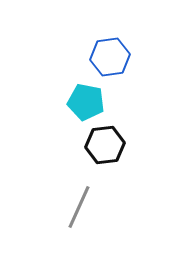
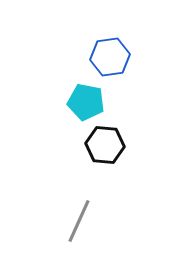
black hexagon: rotated 12 degrees clockwise
gray line: moved 14 px down
